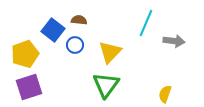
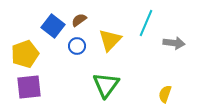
brown semicircle: rotated 42 degrees counterclockwise
blue square: moved 4 px up
gray arrow: moved 2 px down
blue circle: moved 2 px right, 1 px down
yellow triangle: moved 12 px up
purple square: rotated 12 degrees clockwise
